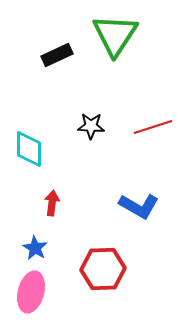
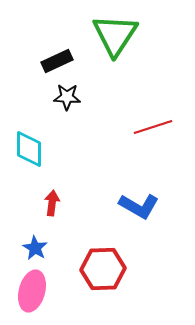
black rectangle: moved 6 px down
black star: moved 24 px left, 29 px up
pink ellipse: moved 1 px right, 1 px up
